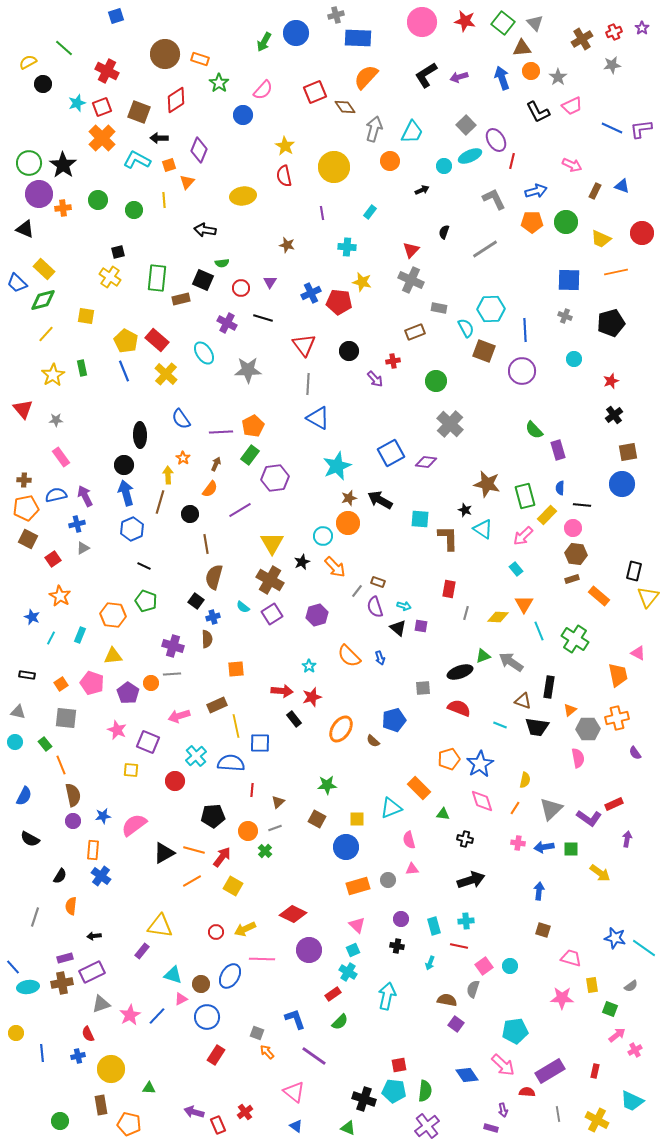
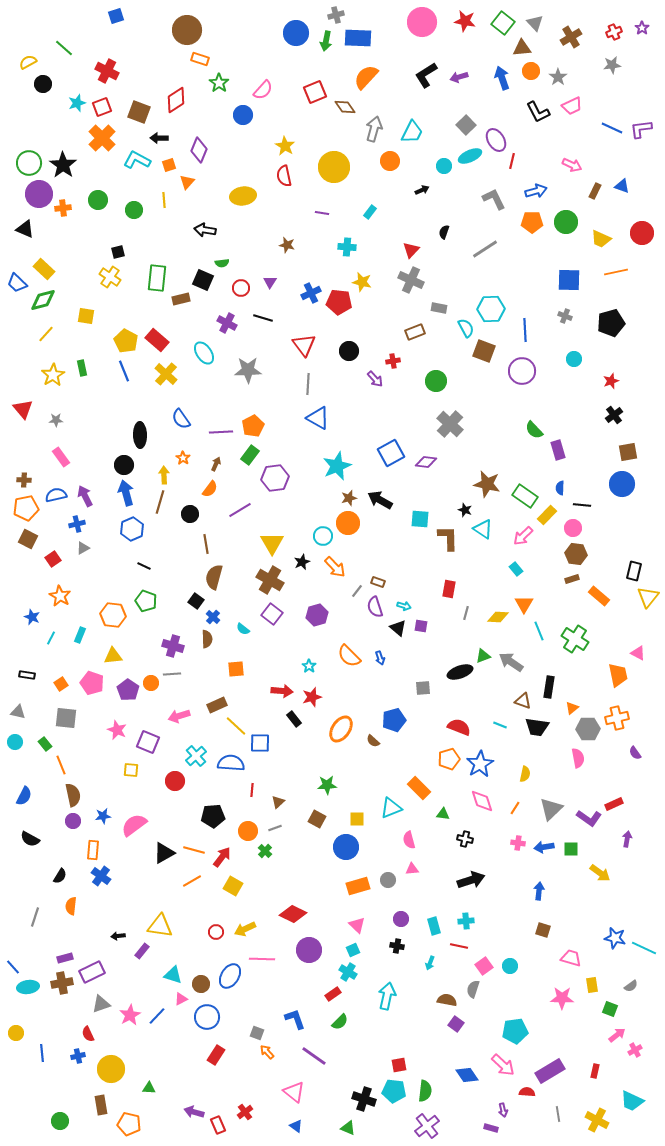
brown cross at (582, 39): moved 11 px left, 2 px up
green arrow at (264, 42): moved 62 px right, 1 px up; rotated 18 degrees counterclockwise
brown circle at (165, 54): moved 22 px right, 24 px up
purple line at (322, 213): rotated 72 degrees counterclockwise
yellow arrow at (168, 475): moved 4 px left
green rectangle at (525, 496): rotated 40 degrees counterclockwise
cyan semicircle at (243, 607): moved 22 px down
purple square at (272, 614): rotated 20 degrees counterclockwise
blue cross at (213, 617): rotated 32 degrees counterclockwise
purple pentagon at (128, 693): moved 3 px up
red semicircle at (459, 708): moved 19 px down
orange triangle at (570, 710): moved 2 px right, 2 px up
yellow line at (236, 726): rotated 35 degrees counterclockwise
yellow semicircle at (525, 780): moved 6 px up
black arrow at (94, 936): moved 24 px right
cyan line at (644, 948): rotated 10 degrees counterclockwise
